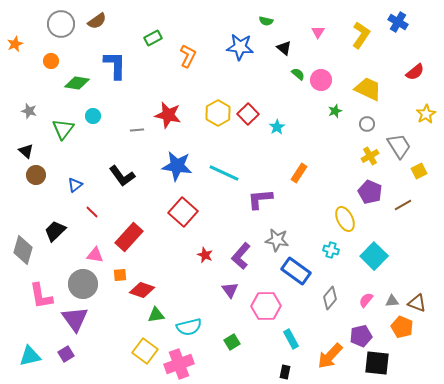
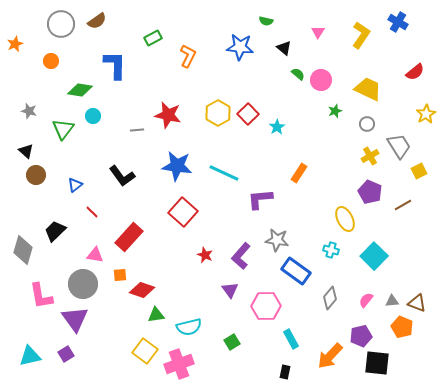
green diamond at (77, 83): moved 3 px right, 7 px down
